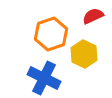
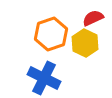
red semicircle: moved 2 px down
yellow hexagon: moved 1 px right, 11 px up
